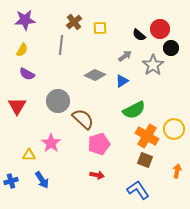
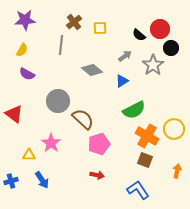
gray diamond: moved 3 px left, 5 px up; rotated 15 degrees clockwise
red triangle: moved 3 px left, 8 px down; rotated 24 degrees counterclockwise
